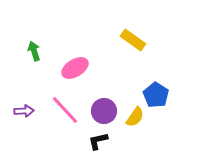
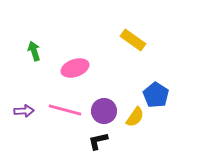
pink ellipse: rotated 12 degrees clockwise
pink line: rotated 32 degrees counterclockwise
